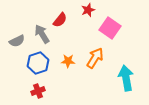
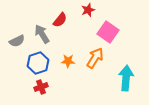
pink square: moved 2 px left, 4 px down
cyan arrow: rotated 15 degrees clockwise
red cross: moved 3 px right, 4 px up
